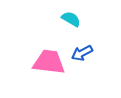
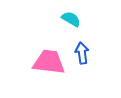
blue arrow: rotated 110 degrees clockwise
